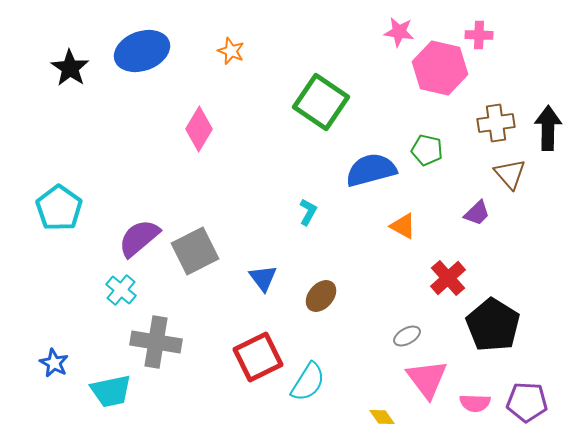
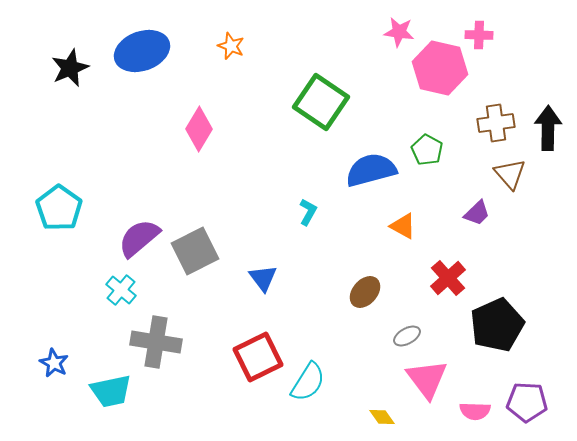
orange star: moved 5 px up
black star: rotated 15 degrees clockwise
green pentagon: rotated 16 degrees clockwise
brown ellipse: moved 44 px right, 4 px up
black pentagon: moved 4 px right; rotated 16 degrees clockwise
pink semicircle: moved 8 px down
